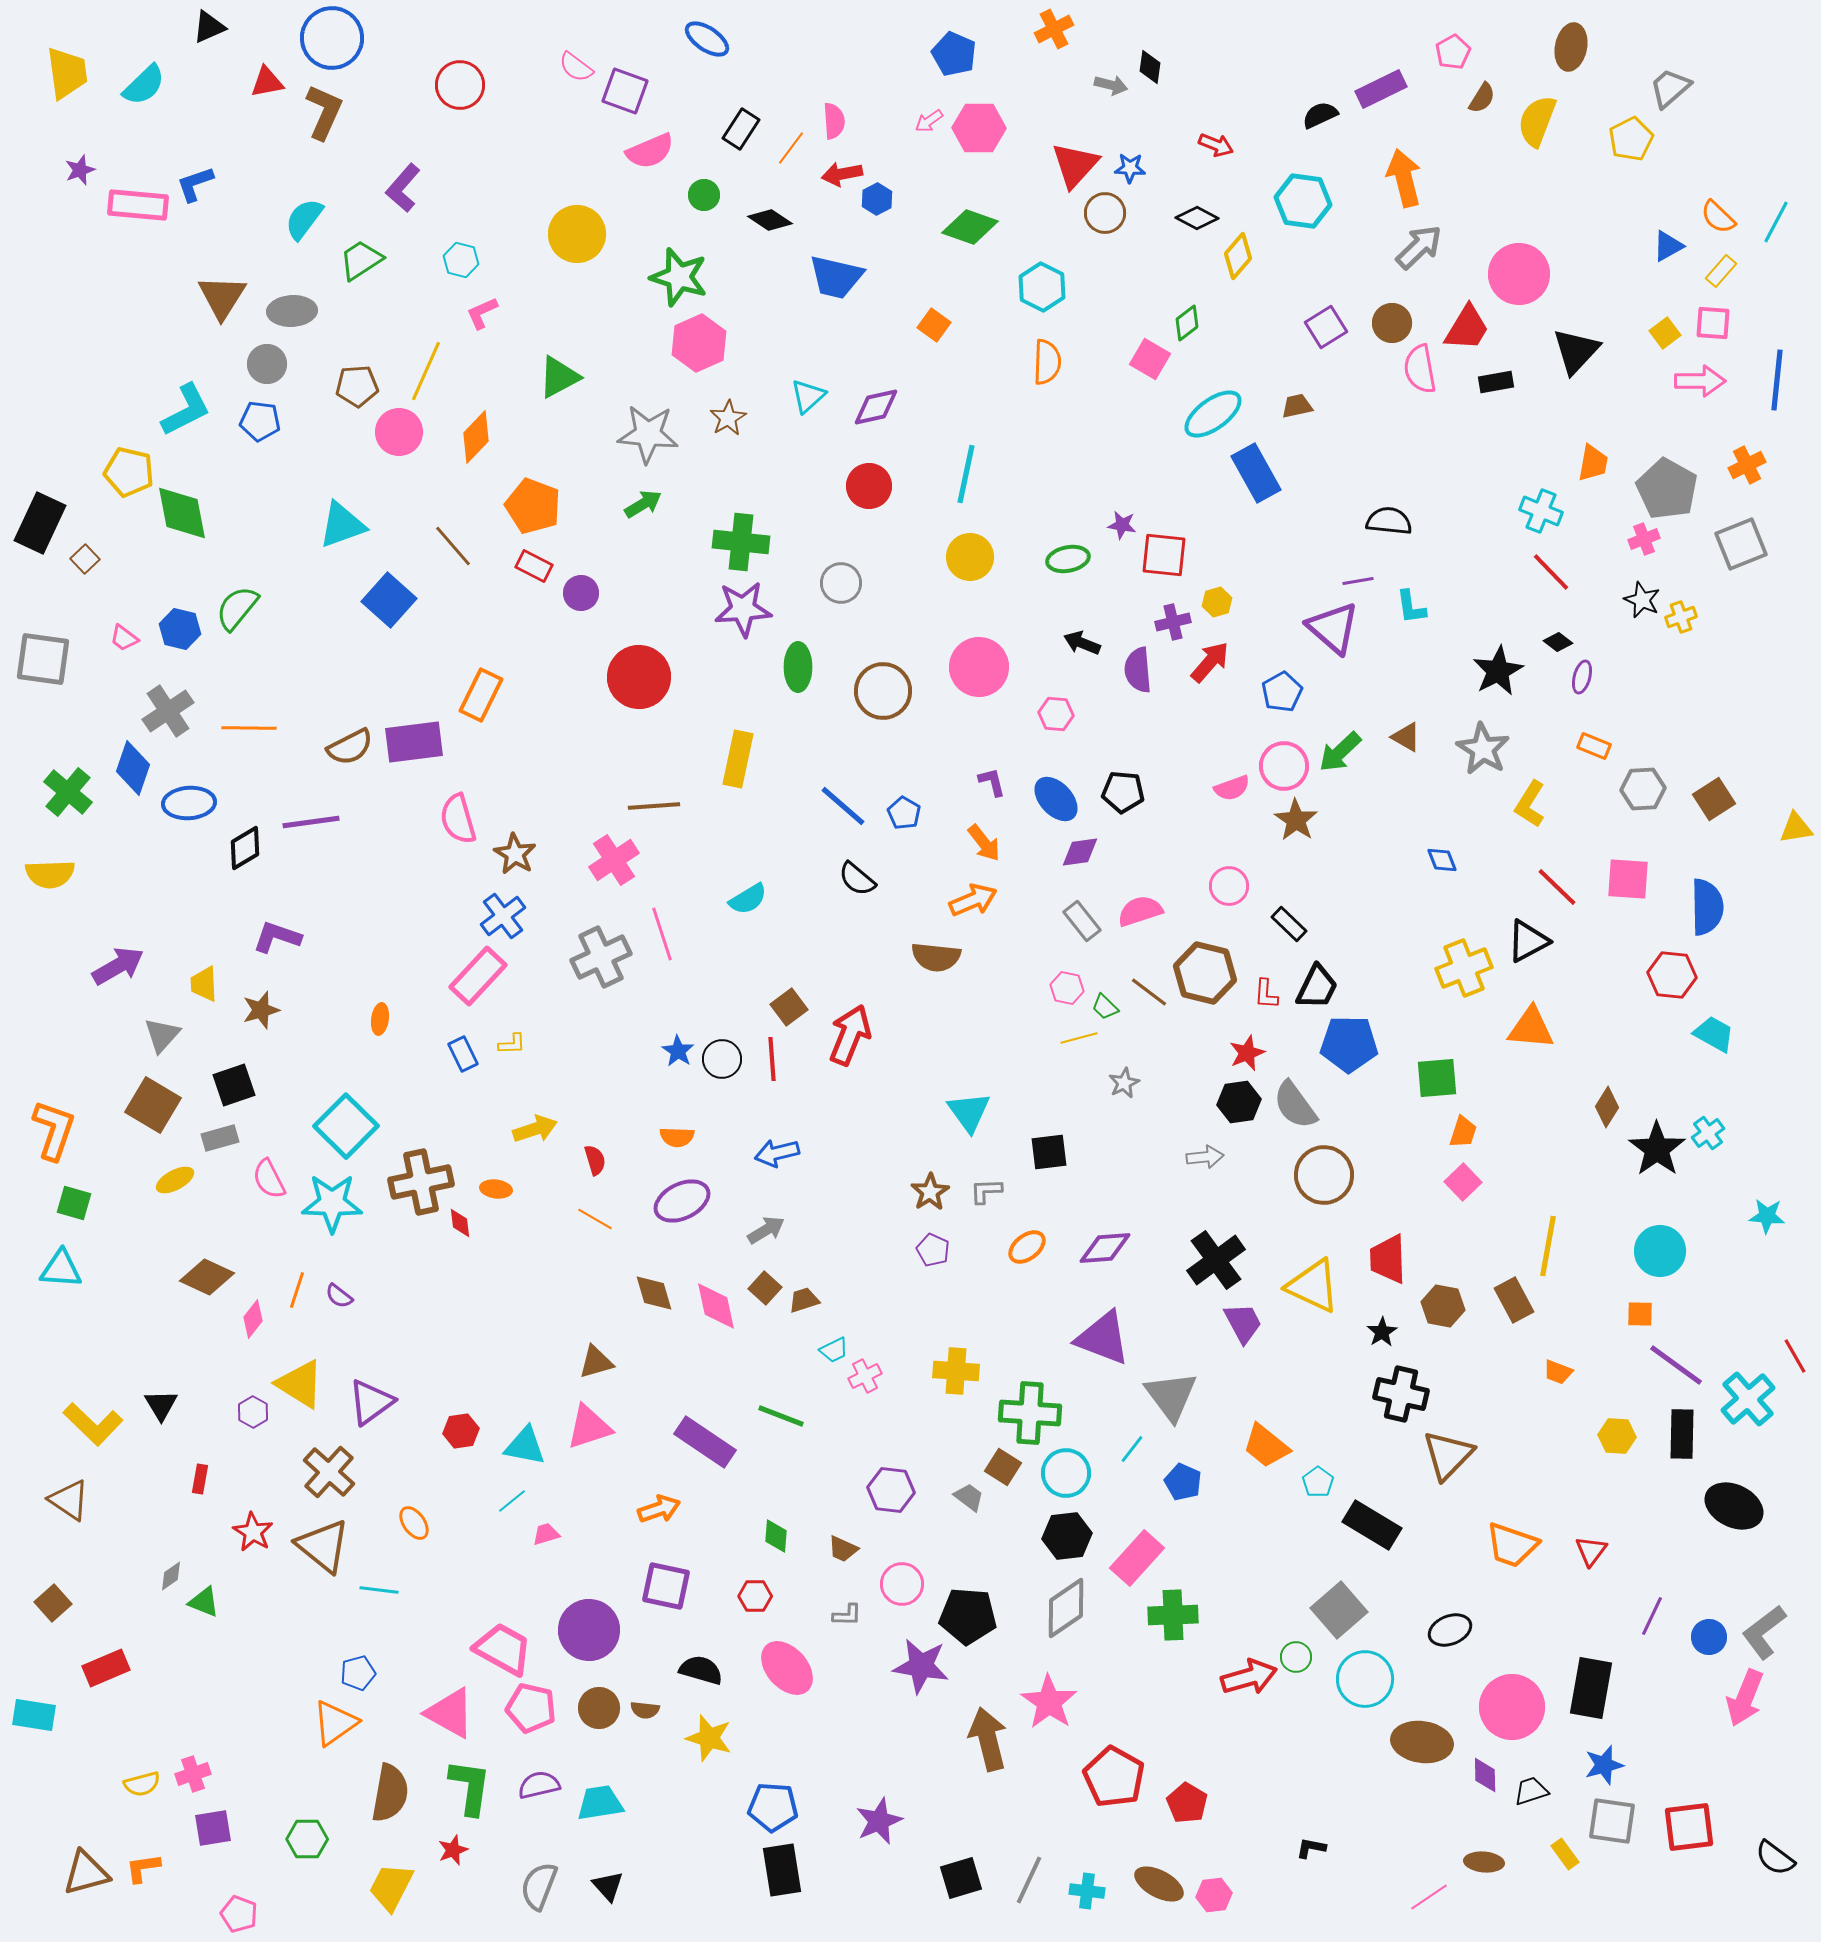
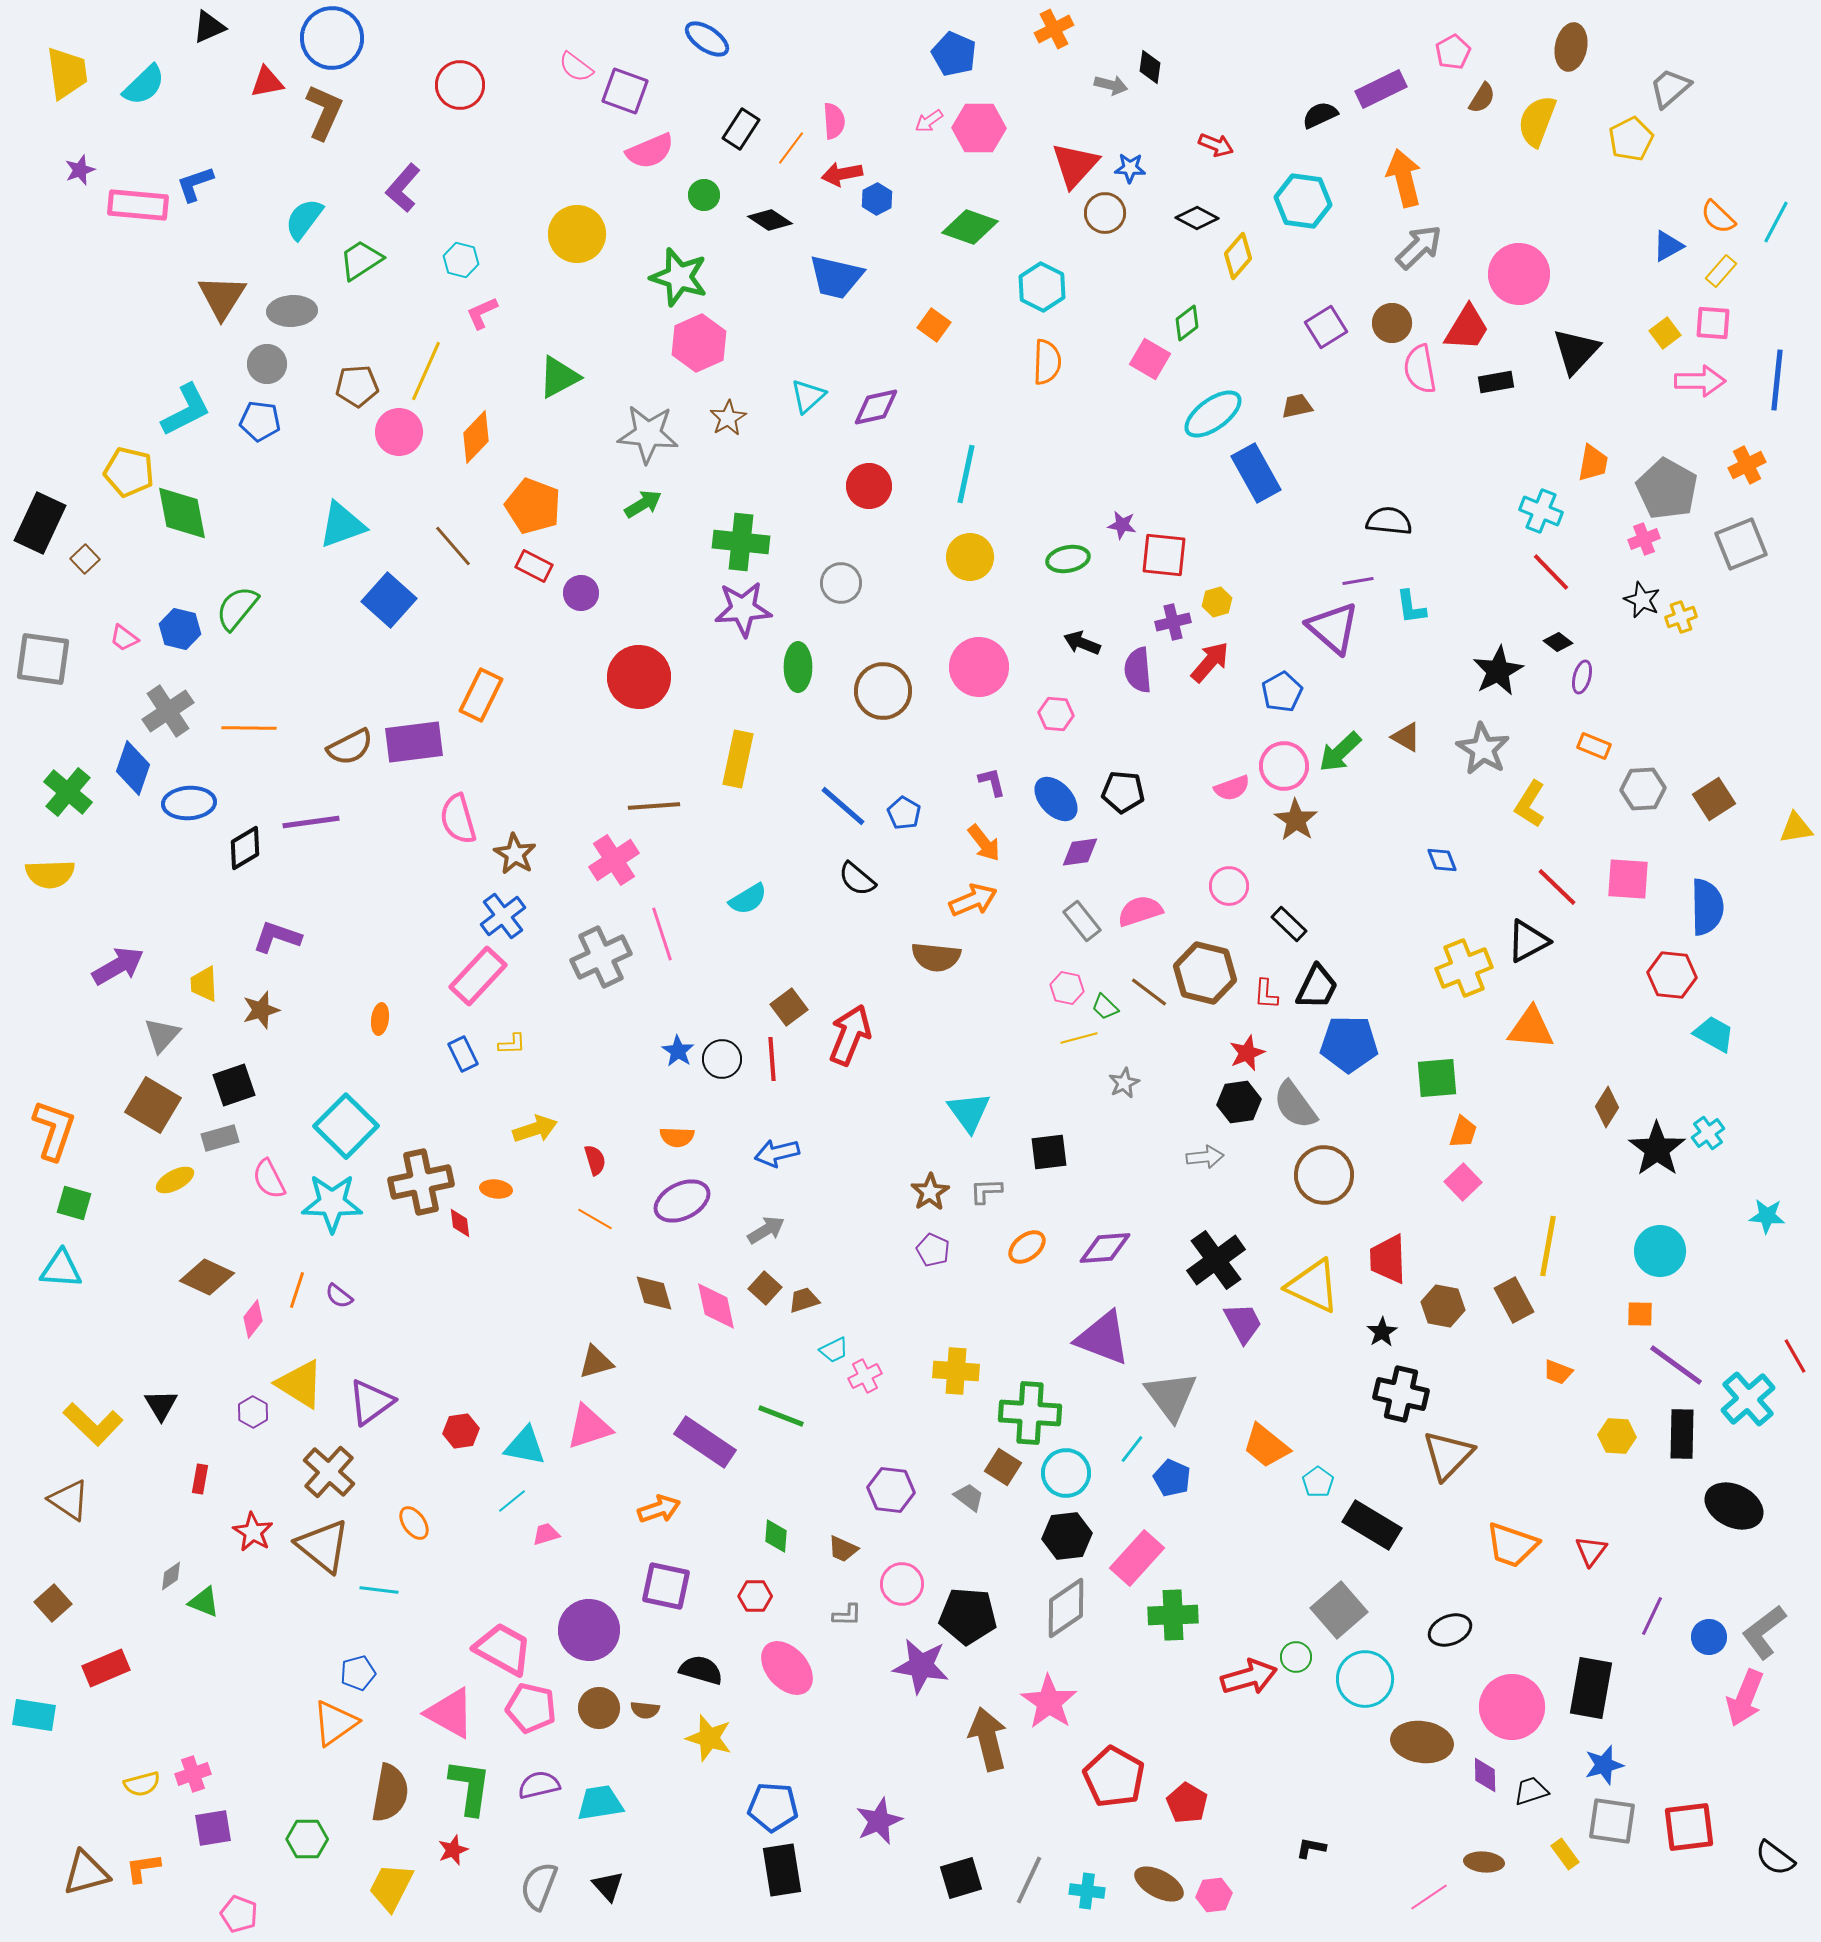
blue pentagon at (1183, 1482): moved 11 px left, 4 px up
